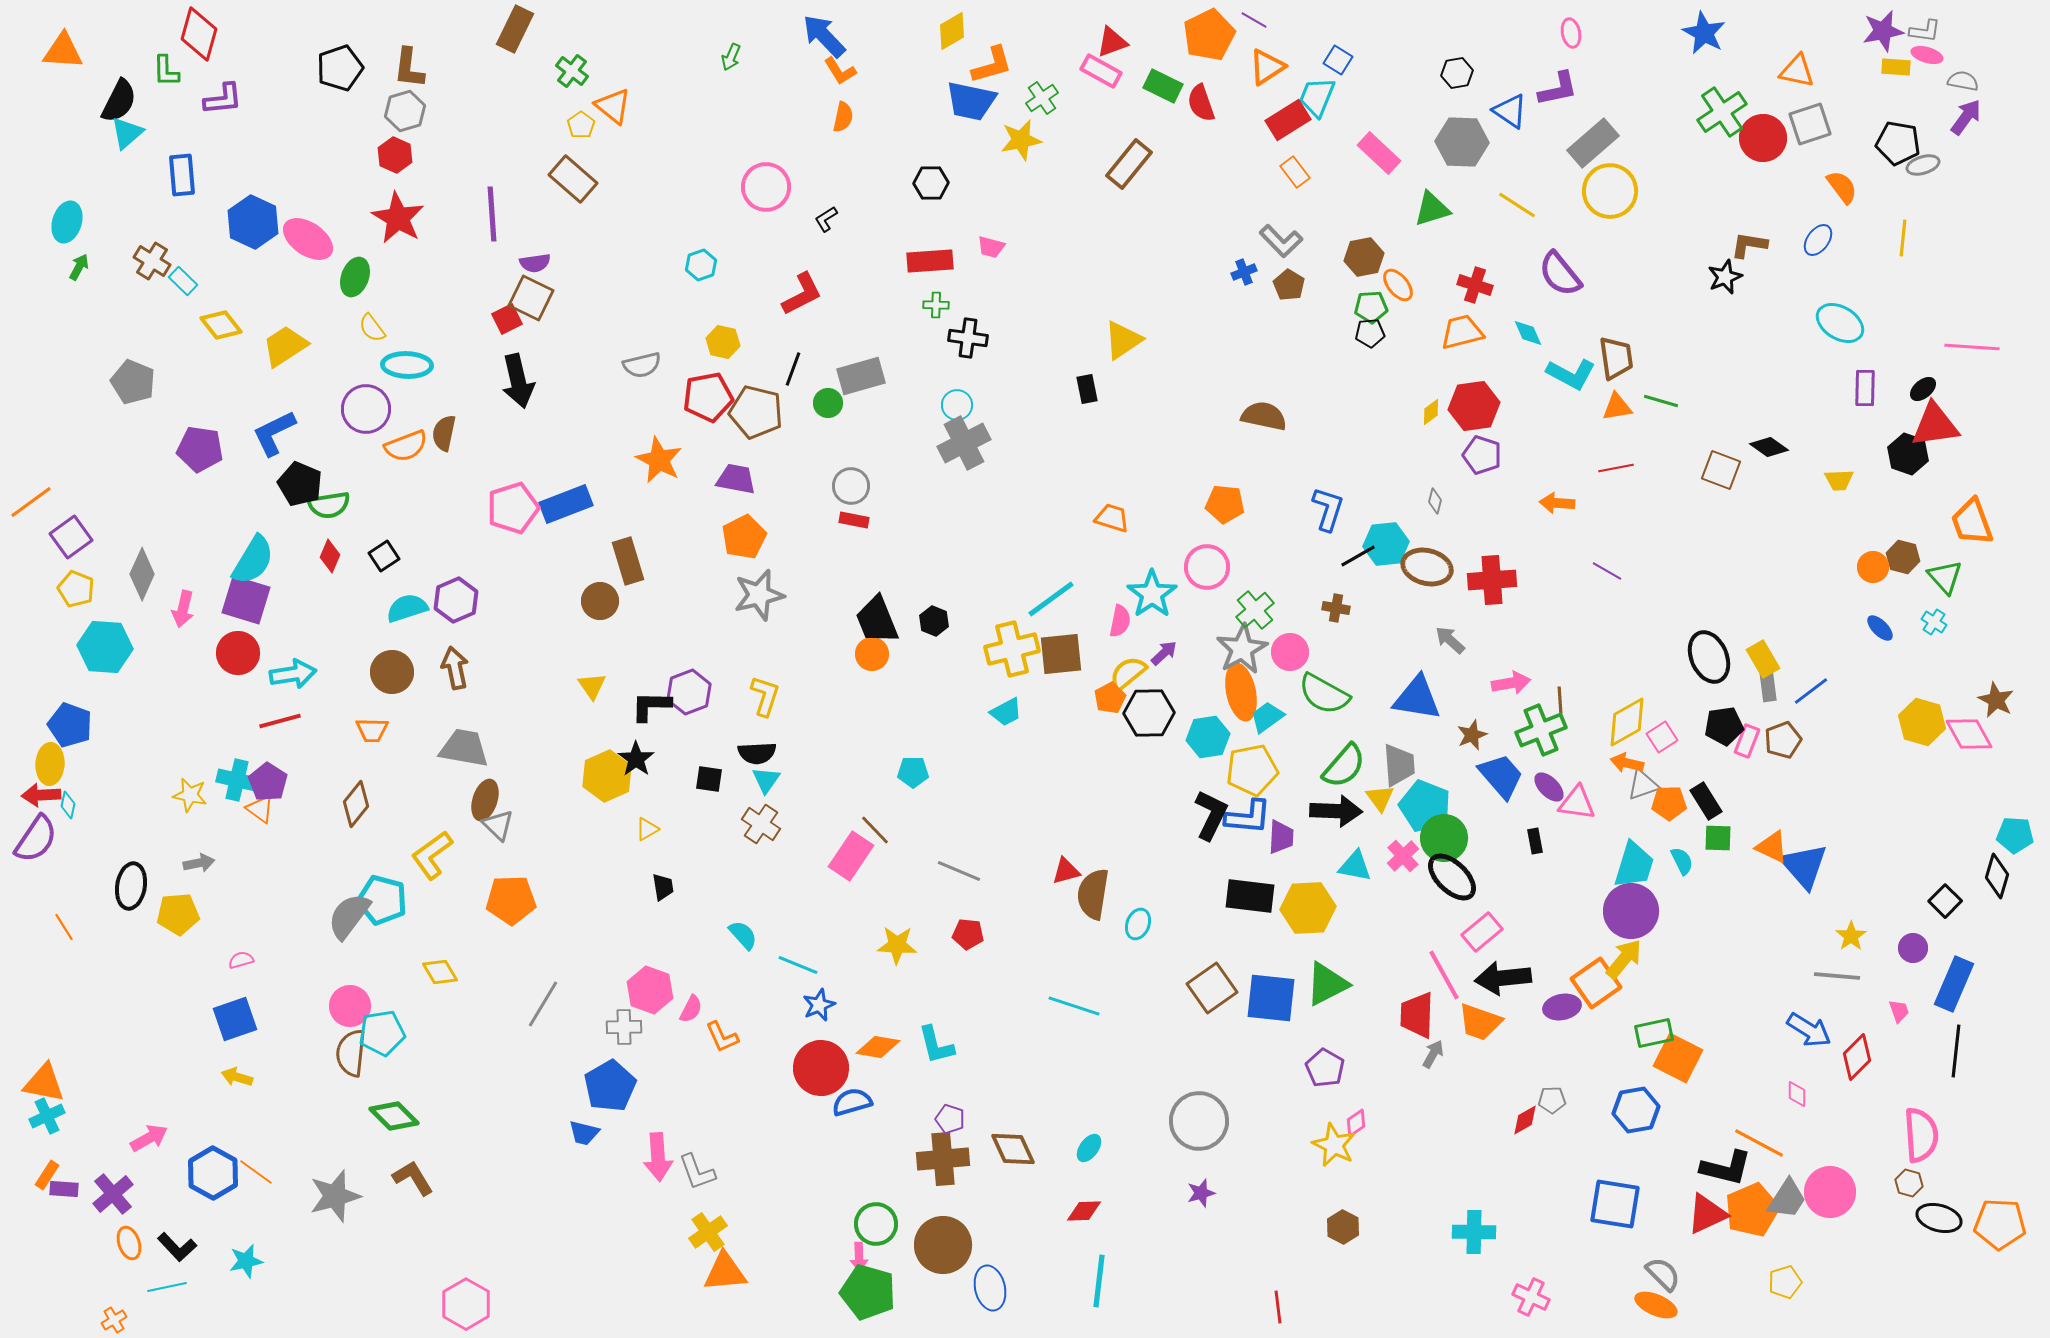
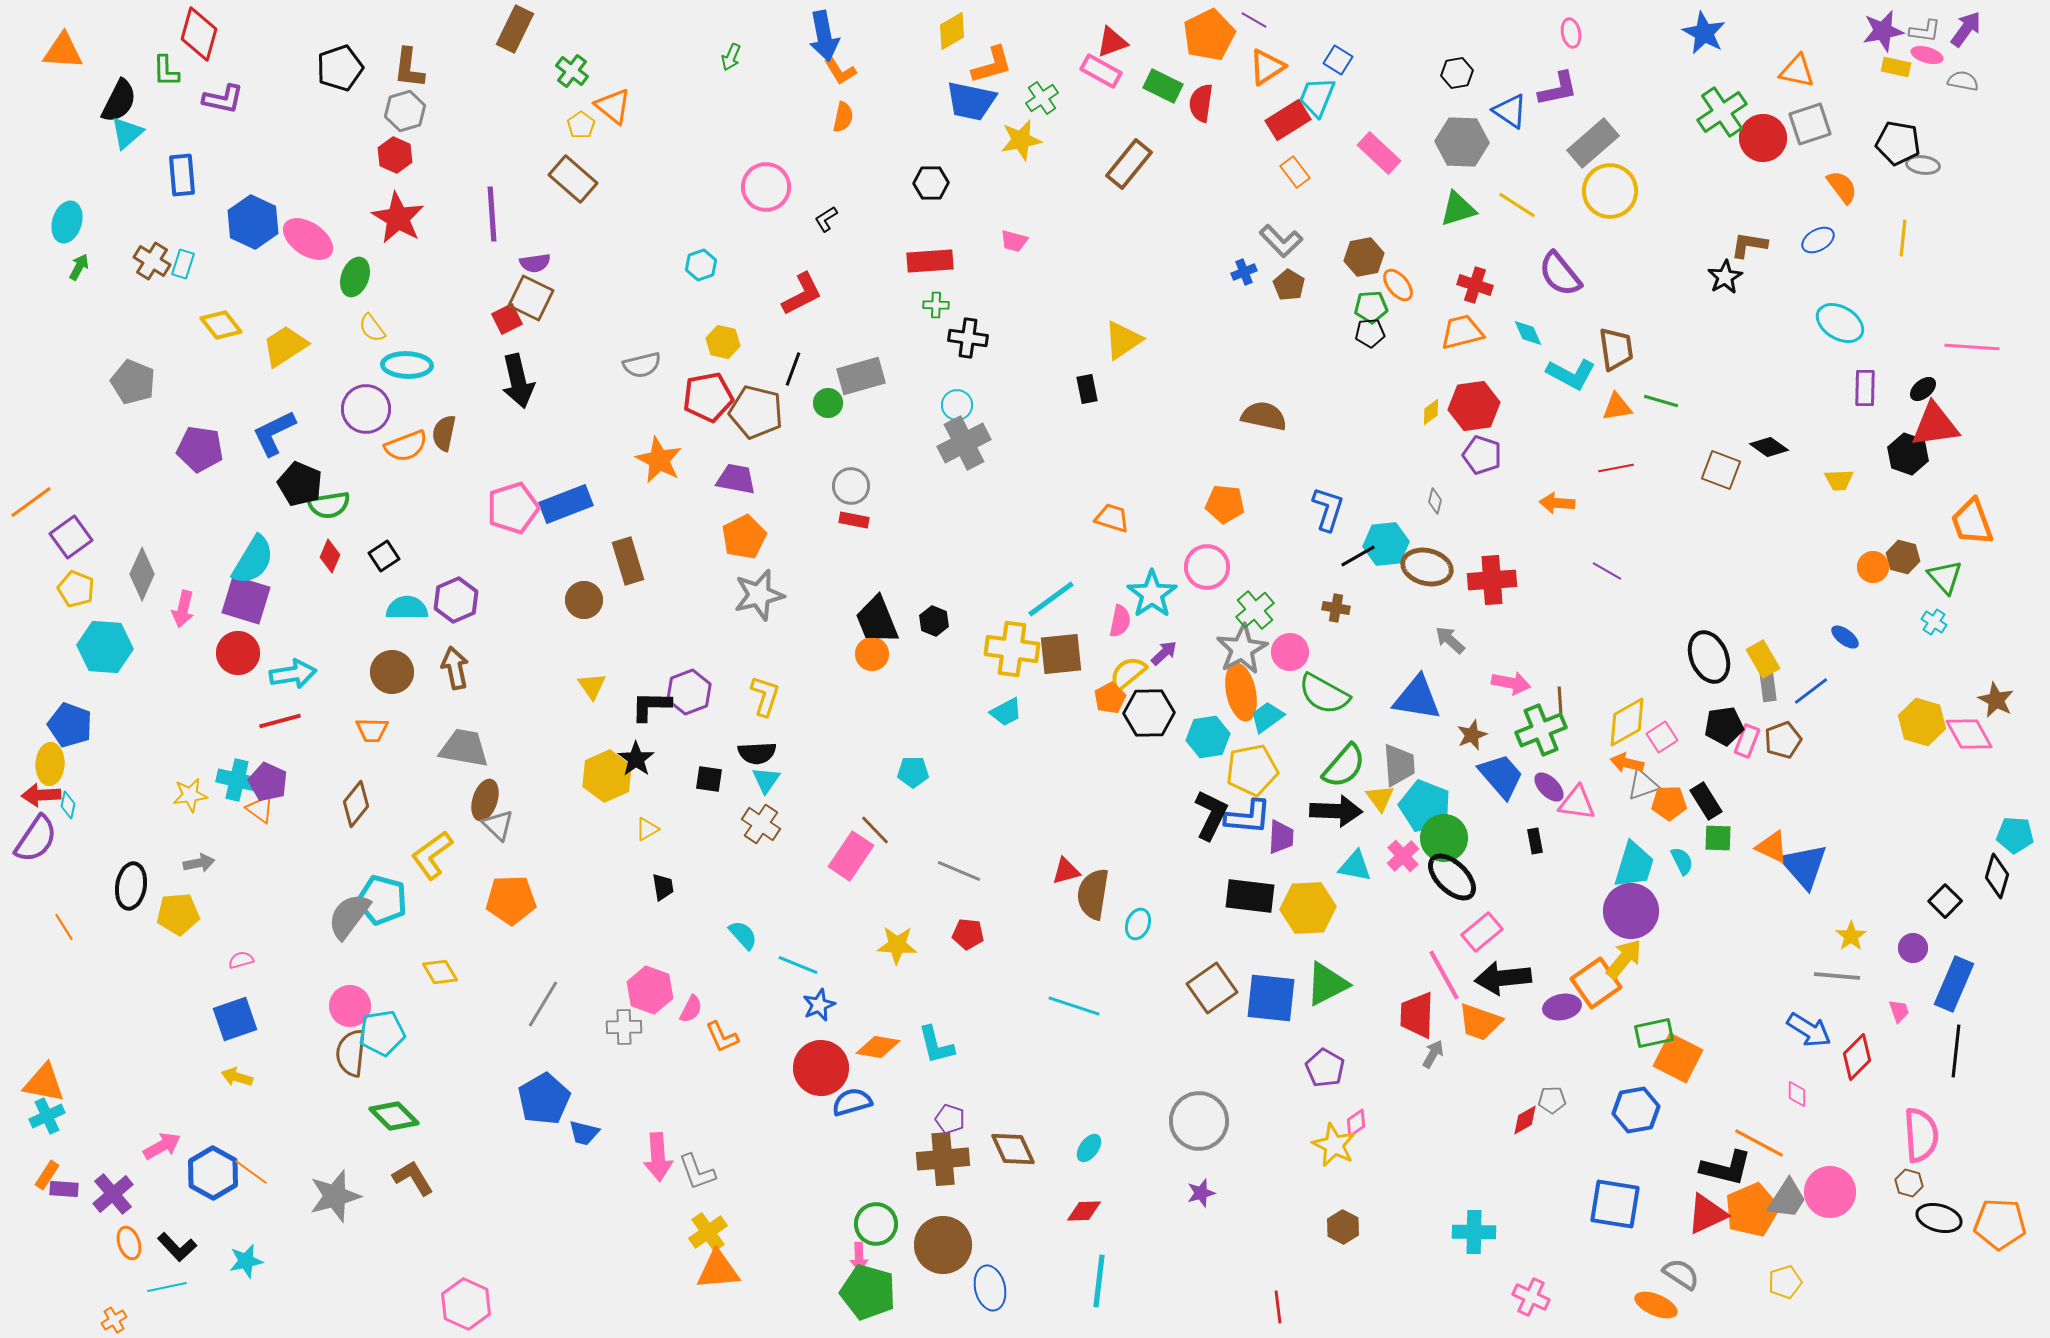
blue arrow at (824, 36): rotated 147 degrees counterclockwise
yellow rectangle at (1896, 67): rotated 8 degrees clockwise
purple L-shape at (223, 99): rotated 18 degrees clockwise
red semicircle at (1201, 103): rotated 27 degrees clockwise
purple arrow at (1966, 117): moved 88 px up
gray ellipse at (1923, 165): rotated 24 degrees clockwise
green triangle at (1432, 209): moved 26 px right
blue ellipse at (1818, 240): rotated 24 degrees clockwise
pink trapezoid at (991, 247): moved 23 px right, 6 px up
black star at (1725, 277): rotated 8 degrees counterclockwise
cyan rectangle at (183, 281): moved 17 px up; rotated 64 degrees clockwise
brown trapezoid at (1616, 358): moved 9 px up
brown circle at (600, 601): moved 16 px left, 1 px up
cyan semicircle at (407, 608): rotated 18 degrees clockwise
blue ellipse at (1880, 628): moved 35 px left, 9 px down; rotated 8 degrees counterclockwise
yellow cross at (1012, 649): rotated 22 degrees clockwise
pink arrow at (1511, 683): rotated 21 degrees clockwise
purple pentagon at (268, 782): rotated 9 degrees counterclockwise
yellow star at (190, 795): rotated 20 degrees counterclockwise
blue pentagon at (610, 1086): moved 66 px left, 13 px down
pink arrow at (149, 1138): moved 13 px right, 8 px down
orange line at (256, 1172): moved 5 px left
orange triangle at (725, 1272): moved 7 px left, 2 px up
gray semicircle at (1663, 1274): moved 18 px right; rotated 12 degrees counterclockwise
pink hexagon at (466, 1304): rotated 6 degrees counterclockwise
